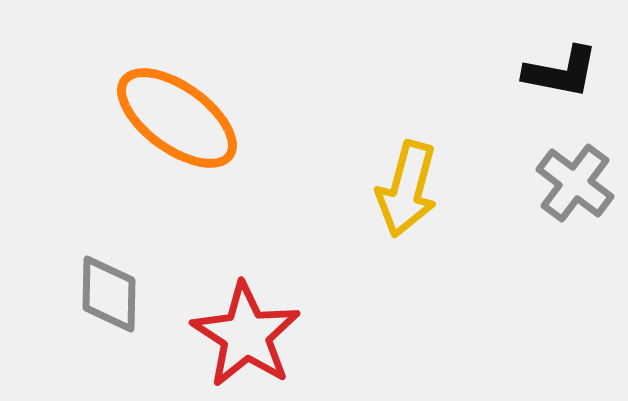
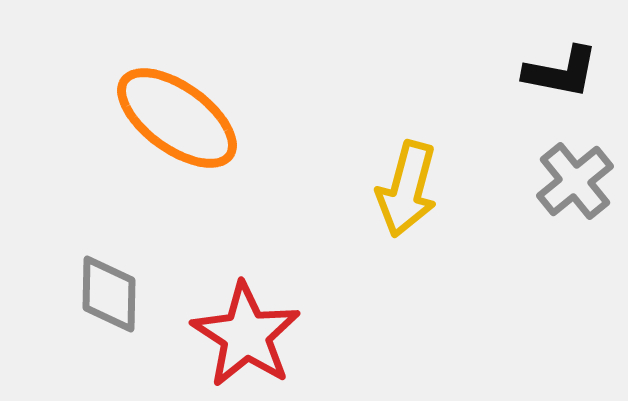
gray cross: moved 2 px up; rotated 14 degrees clockwise
